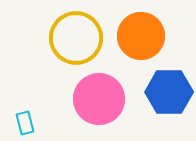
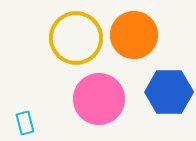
orange circle: moved 7 px left, 1 px up
